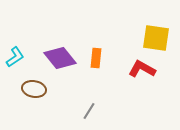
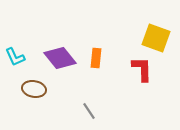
yellow square: rotated 12 degrees clockwise
cyan L-shape: rotated 100 degrees clockwise
red L-shape: rotated 60 degrees clockwise
gray line: rotated 66 degrees counterclockwise
